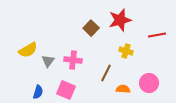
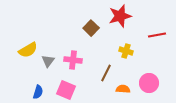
red star: moved 4 px up
